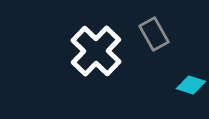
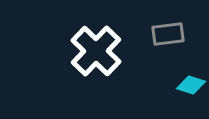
gray rectangle: moved 14 px right; rotated 68 degrees counterclockwise
